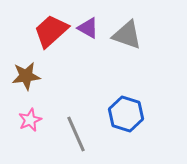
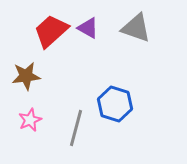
gray triangle: moved 9 px right, 7 px up
blue hexagon: moved 11 px left, 10 px up
gray line: moved 6 px up; rotated 39 degrees clockwise
